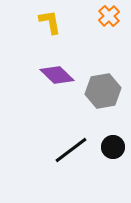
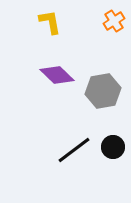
orange cross: moved 5 px right, 5 px down; rotated 10 degrees clockwise
black line: moved 3 px right
